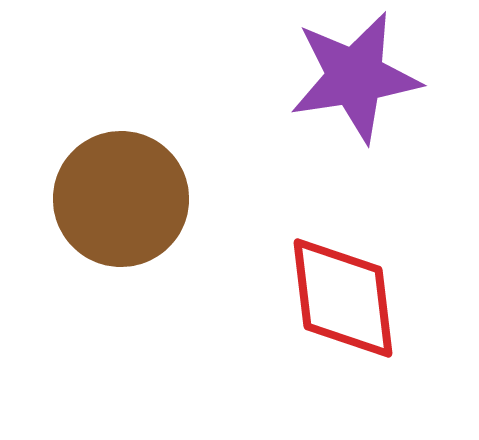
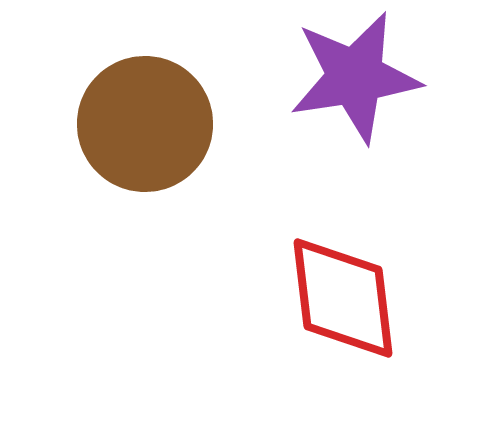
brown circle: moved 24 px right, 75 px up
